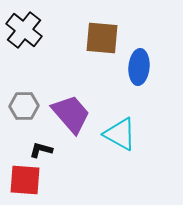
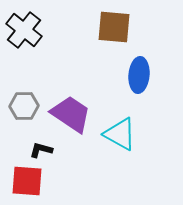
brown square: moved 12 px right, 11 px up
blue ellipse: moved 8 px down
purple trapezoid: rotated 15 degrees counterclockwise
red square: moved 2 px right, 1 px down
